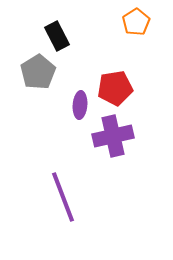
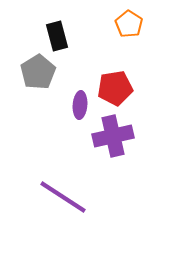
orange pentagon: moved 7 px left, 2 px down; rotated 8 degrees counterclockwise
black rectangle: rotated 12 degrees clockwise
purple line: rotated 36 degrees counterclockwise
